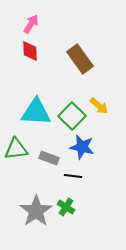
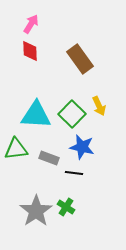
yellow arrow: rotated 24 degrees clockwise
cyan triangle: moved 3 px down
green square: moved 2 px up
black line: moved 1 px right, 3 px up
